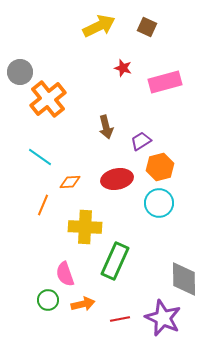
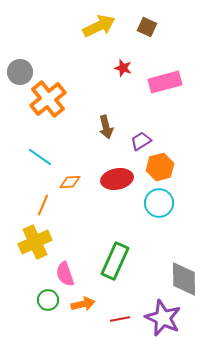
yellow cross: moved 50 px left, 15 px down; rotated 28 degrees counterclockwise
